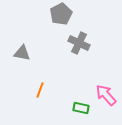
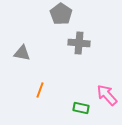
gray pentagon: rotated 10 degrees counterclockwise
gray cross: rotated 20 degrees counterclockwise
pink arrow: moved 1 px right
